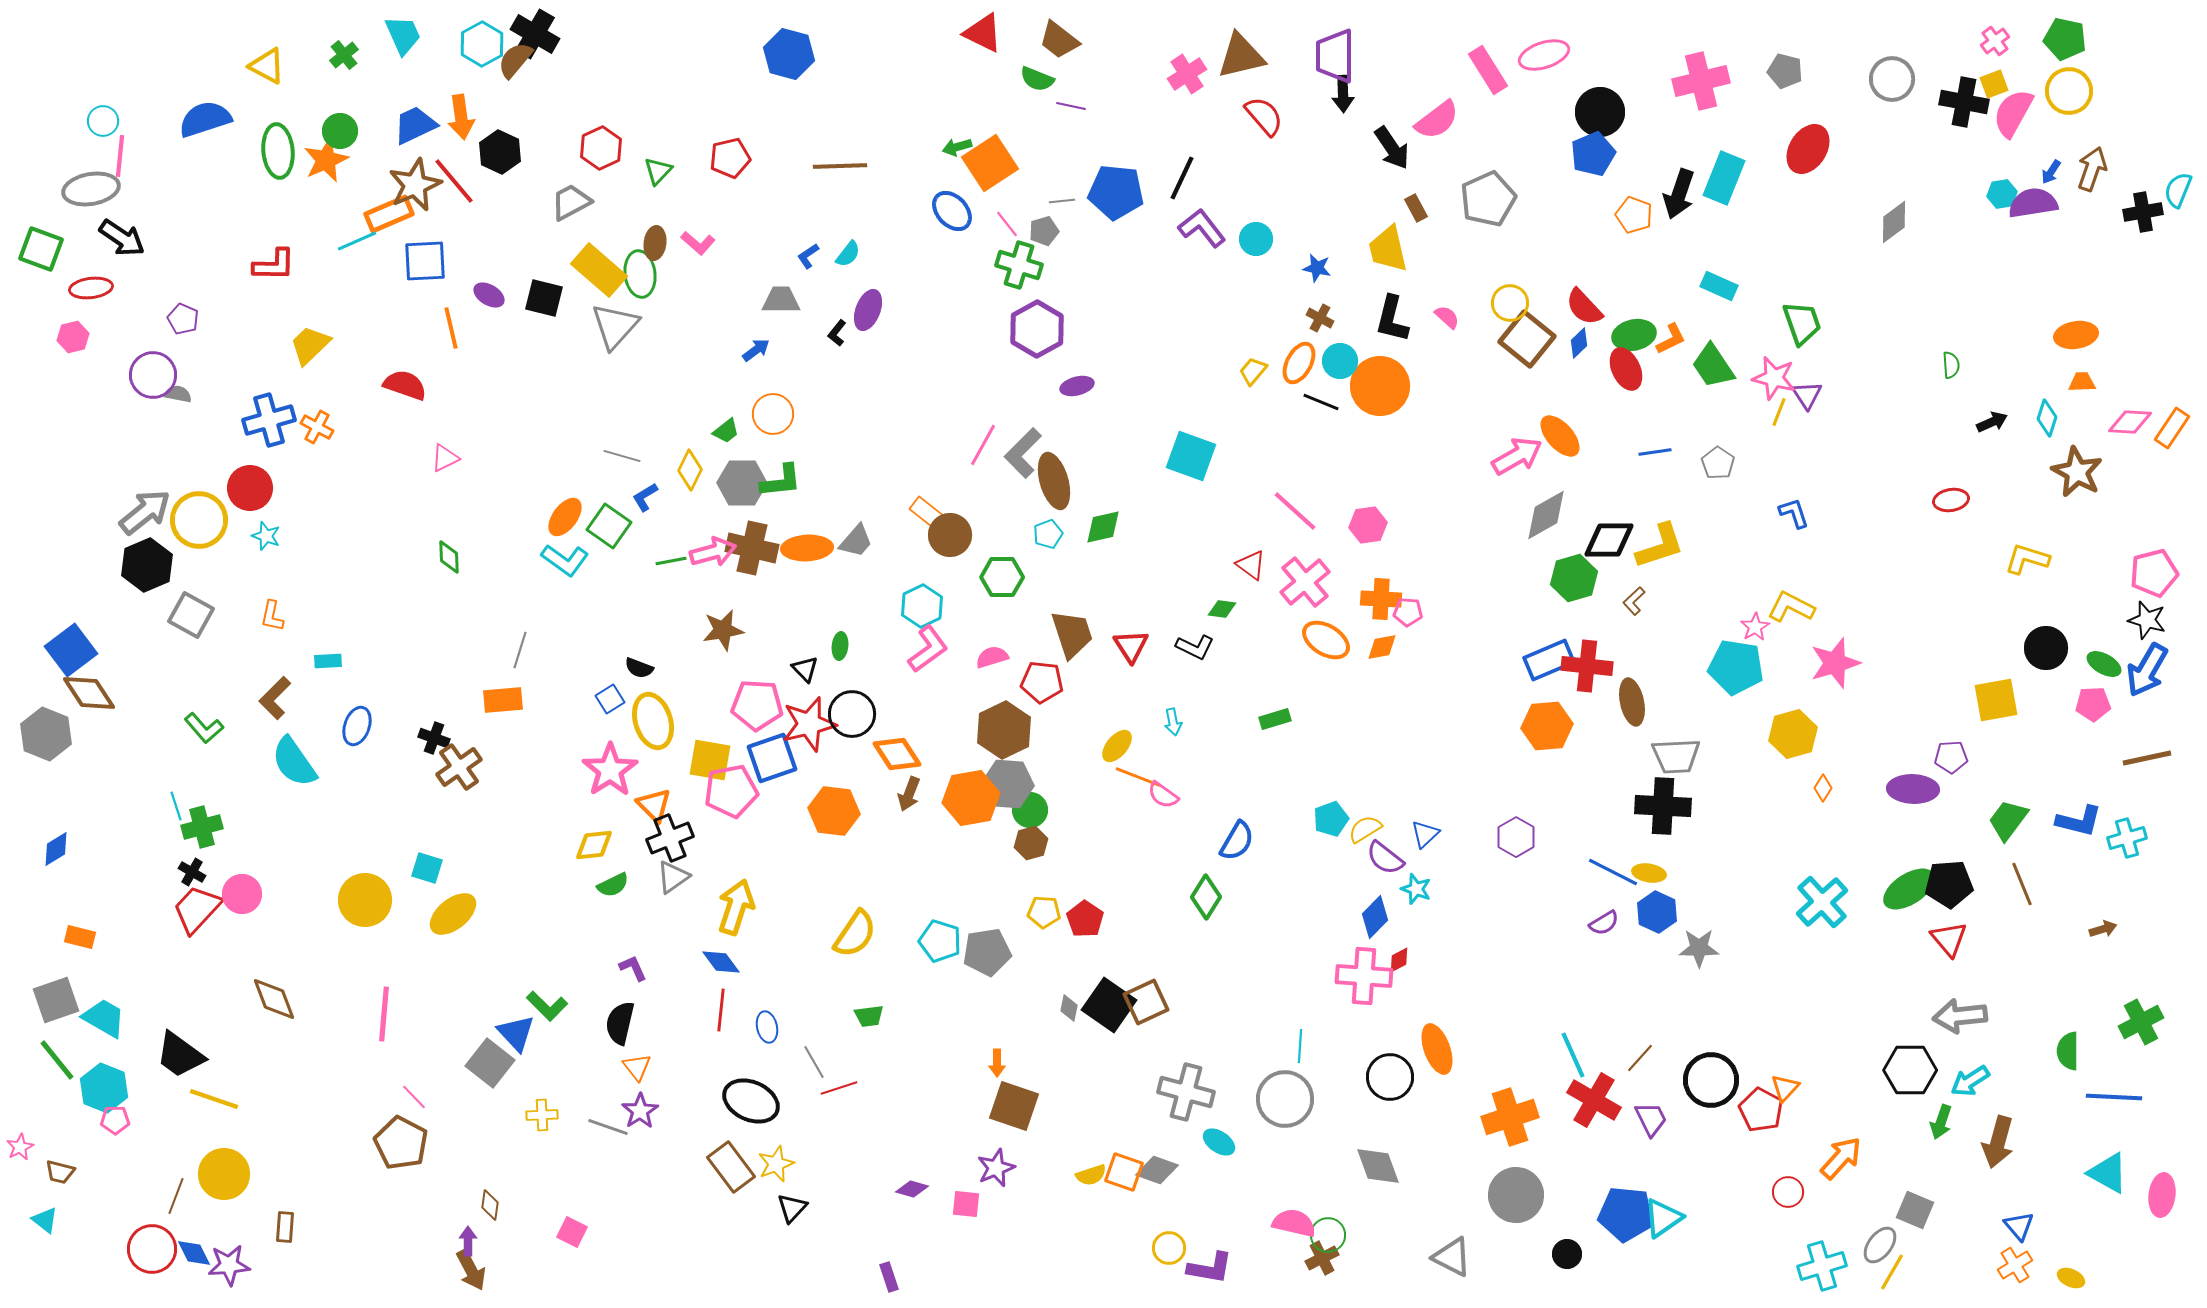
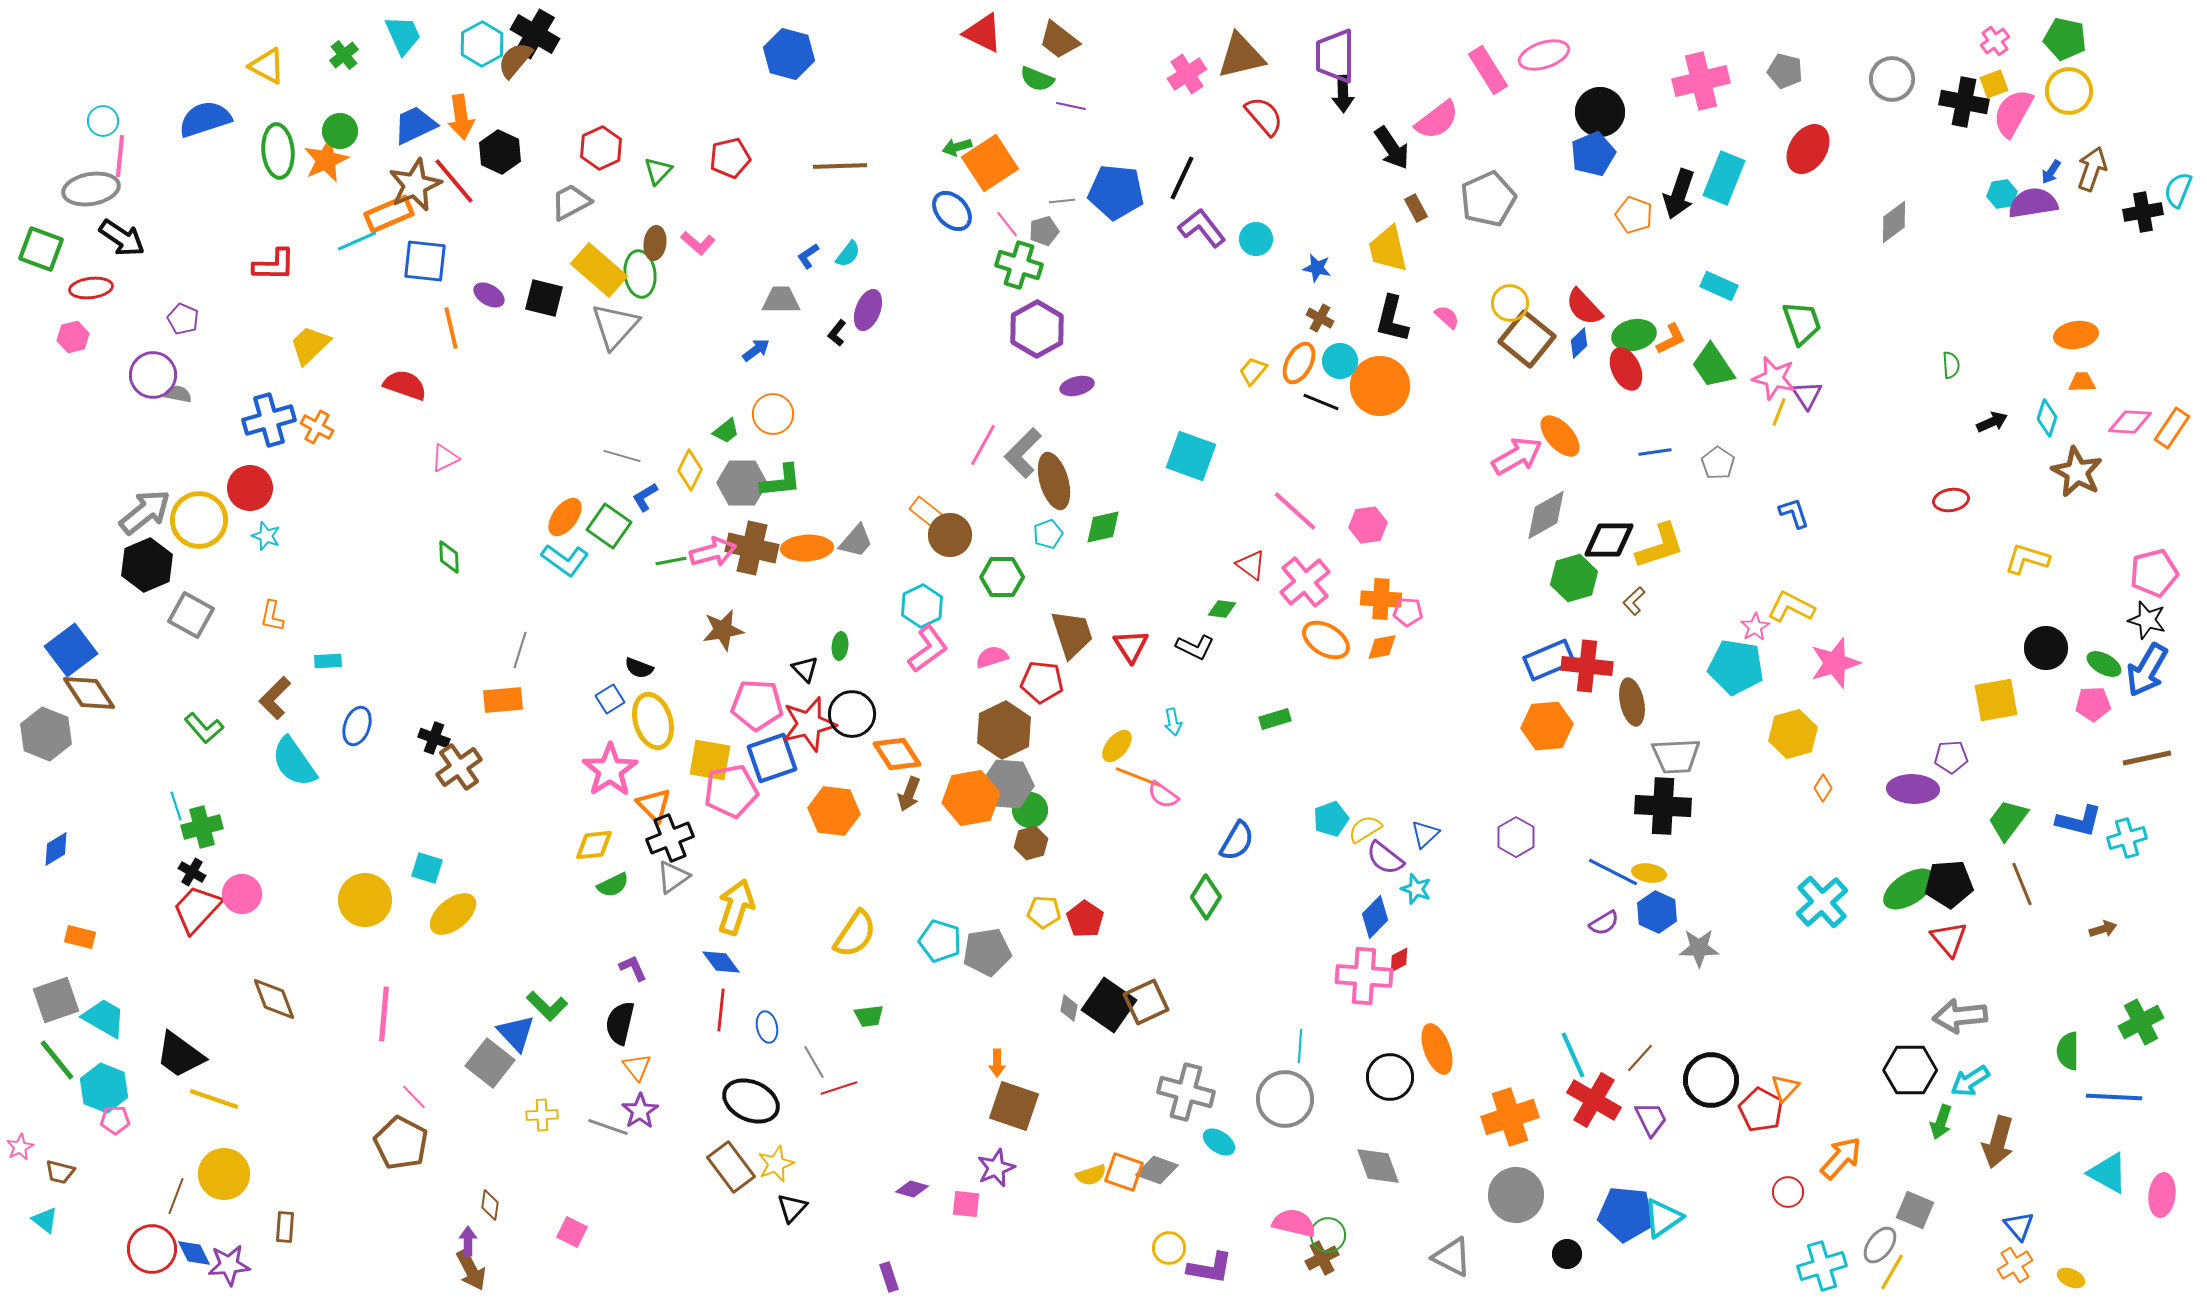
blue square at (425, 261): rotated 9 degrees clockwise
